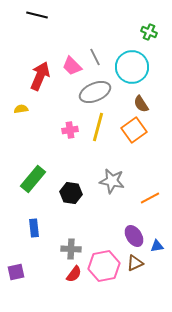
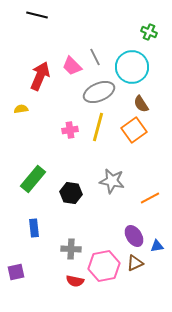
gray ellipse: moved 4 px right
red semicircle: moved 1 px right, 7 px down; rotated 66 degrees clockwise
